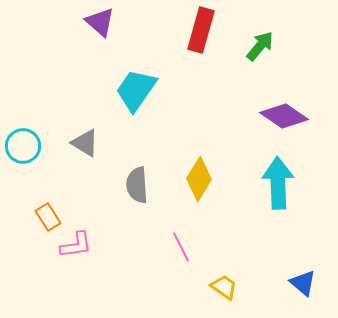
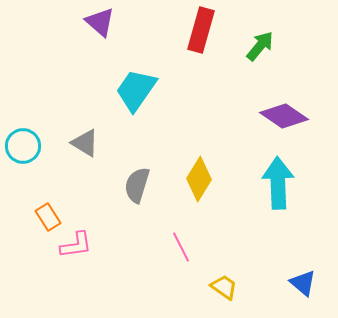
gray semicircle: rotated 21 degrees clockwise
